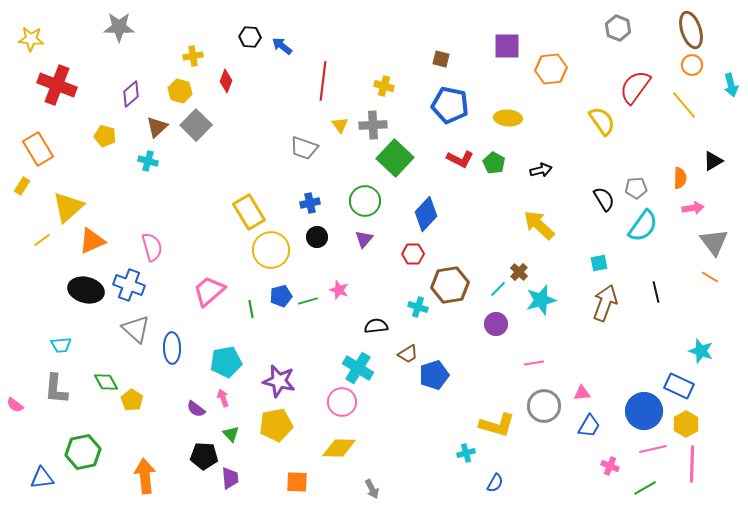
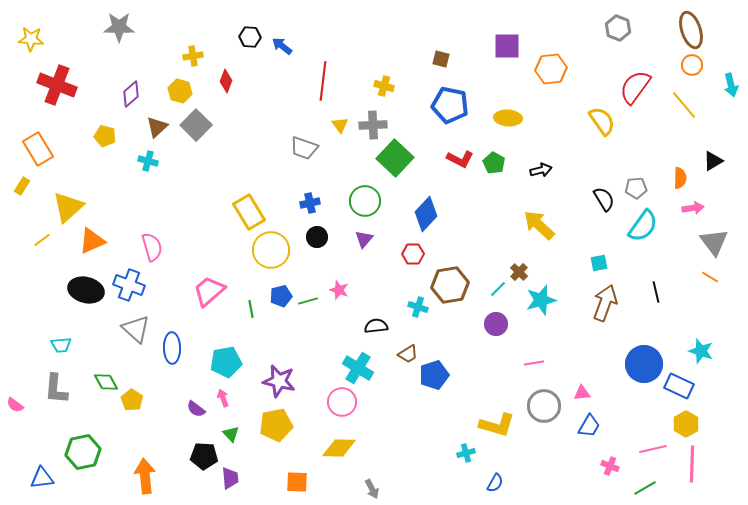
blue circle at (644, 411): moved 47 px up
